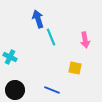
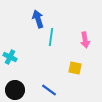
cyan line: rotated 30 degrees clockwise
blue line: moved 3 px left; rotated 14 degrees clockwise
